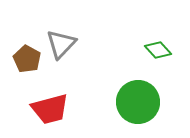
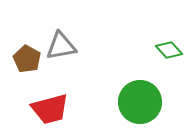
gray triangle: moved 2 px down; rotated 36 degrees clockwise
green diamond: moved 11 px right
green circle: moved 2 px right
